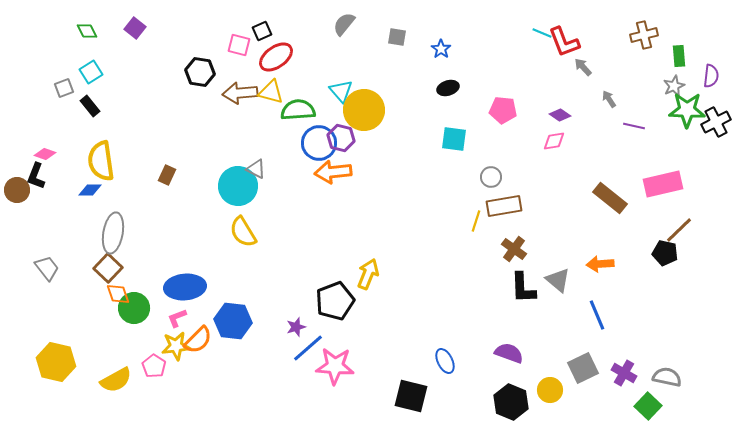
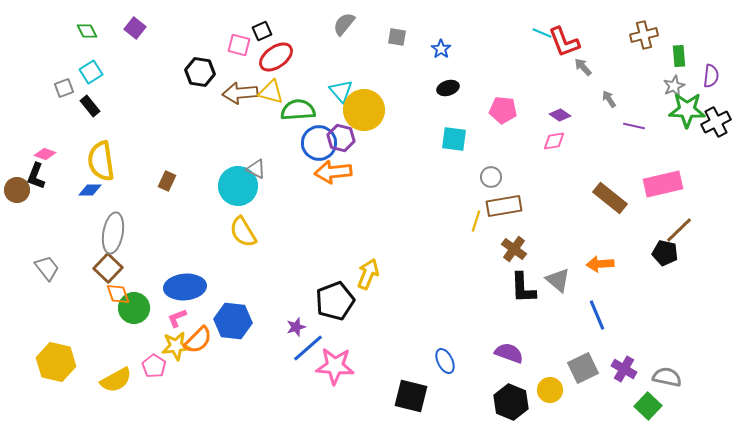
brown rectangle at (167, 175): moved 6 px down
purple cross at (624, 373): moved 4 px up
